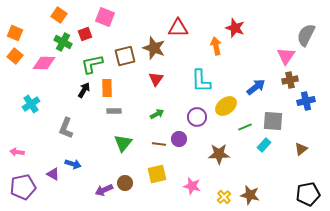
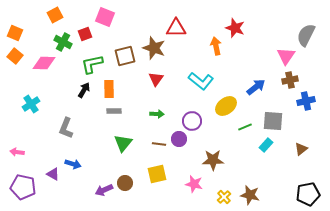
orange square at (59, 15): moved 4 px left; rotated 28 degrees clockwise
red triangle at (178, 28): moved 2 px left
cyan L-shape at (201, 81): rotated 50 degrees counterclockwise
orange rectangle at (107, 88): moved 2 px right, 1 px down
green arrow at (157, 114): rotated 32 degrees clockwise
purple circle at (197, 117): moved 5 px left, 4 px down
cyan rectangle at (264, 145): moved 2 px right
brown star at (219, 154): moved 6 px left, 6 px down
pink star at (192, 186): moved 2 px right, 2 px up
purple pentagon at (23, 187): rotated 25 degrees clockwise
